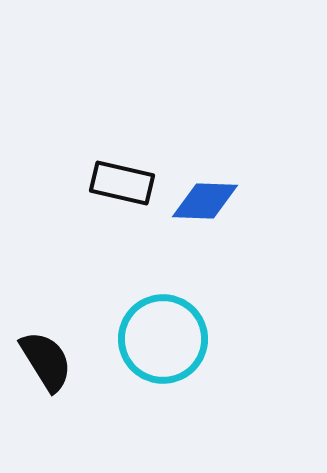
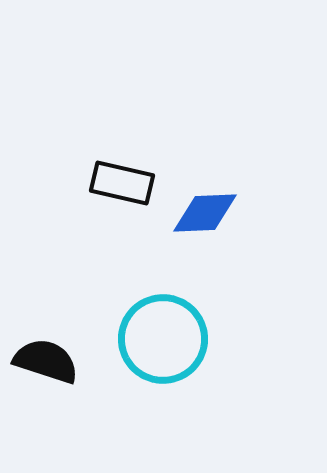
blue diamond: moved 12 px down; rotated 4 degrees counterclockwise
black semicircle: rotated 40 degrees counterclockwise
